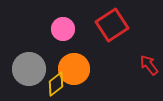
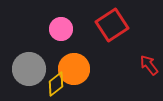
pink circle: moved 2 px left
